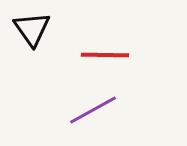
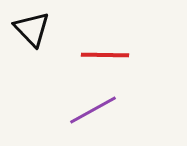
black triangle: rotated 9 degrees counterclockwise
